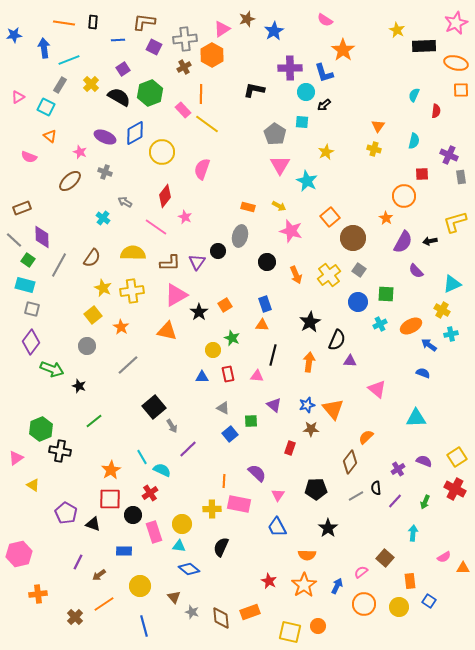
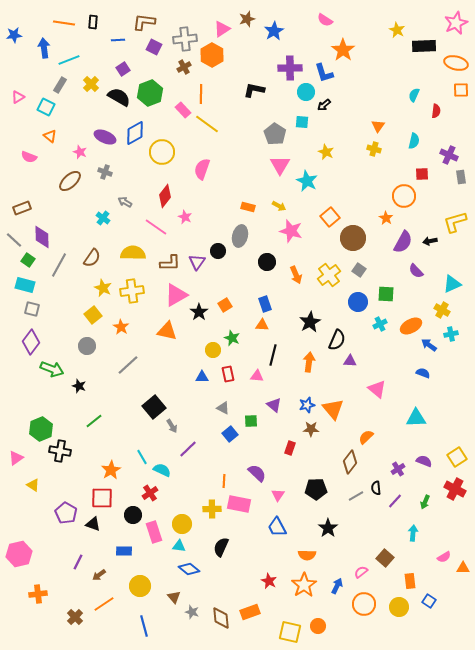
yellow star at (326, 152): rotated 21 degrees counterclockwise
red square at (110, 499): moved 8 px left, 1 px up
